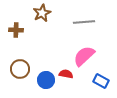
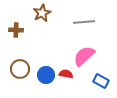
blue circle: moved 5 px up
